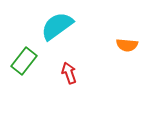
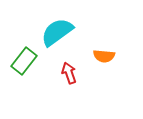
cyan semicircle: moved 6 px down
orange semicircle: moved 23 px left, 11 px down
